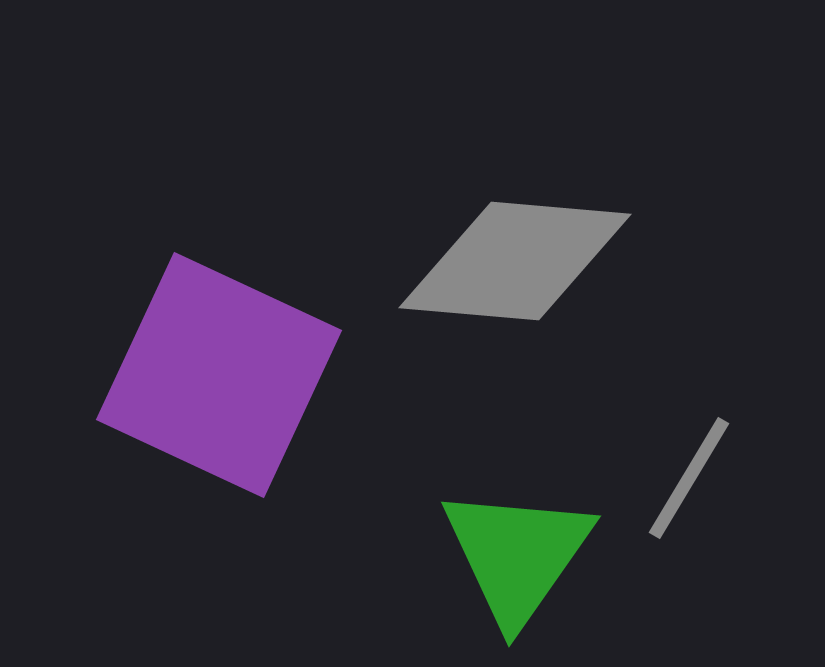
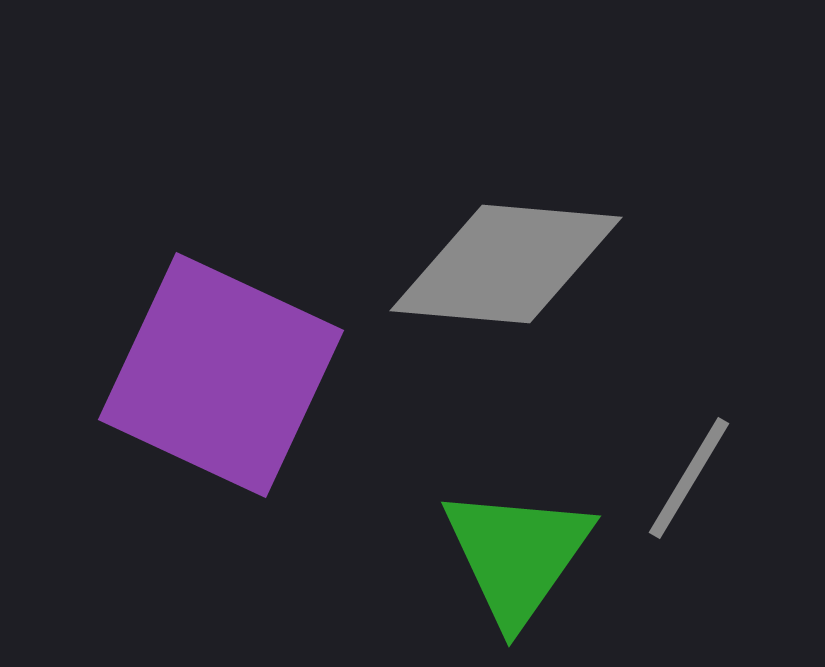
gray diamond: moved 9 px left, 3 px down
purple square: moved 2 px right
